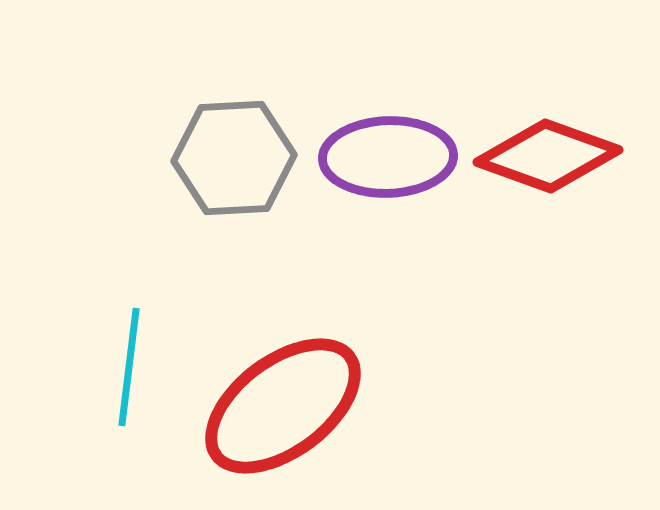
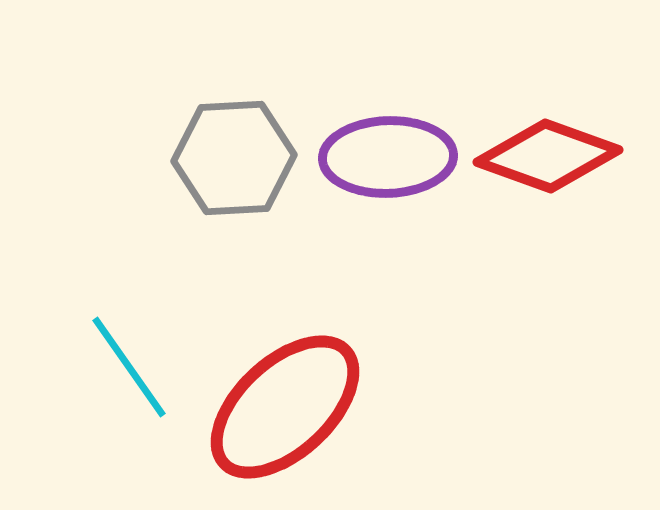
cyan line: rotated 42 degrees counterclockwise
red ellipse: moved 2 px right, 1 px down; rotated 6 degrees counterclockwise
